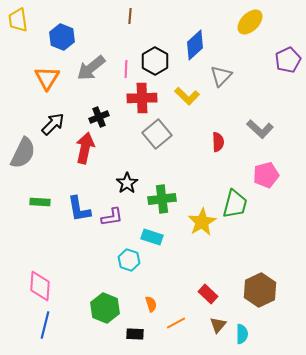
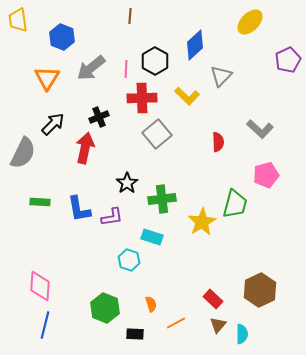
red rectangle: moved 5 px right, 5 px down
